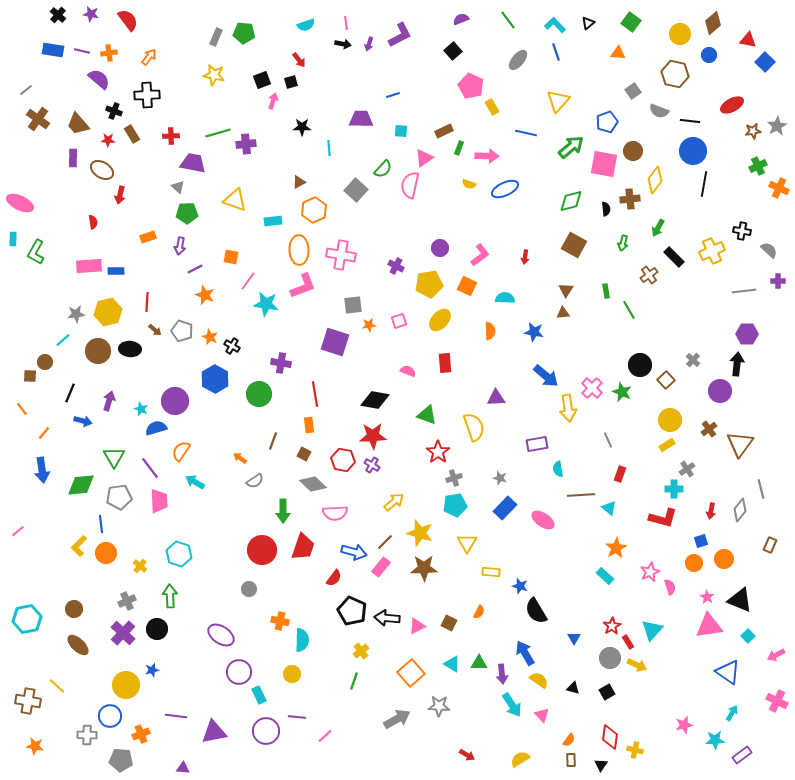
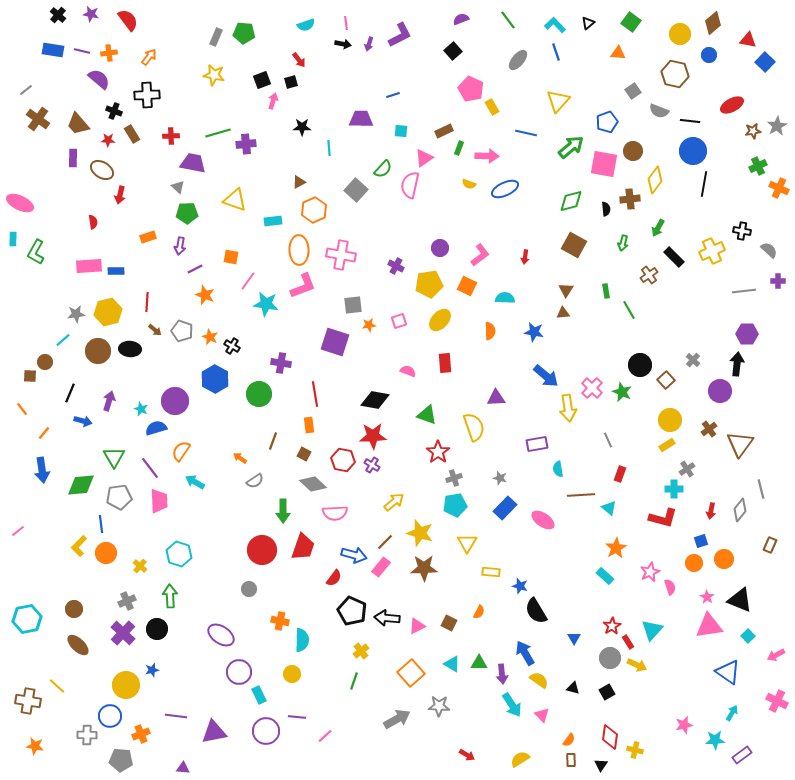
pink pentagon at (471, 86): moved 3 px down
blue arrow at (354, 552): moved 3 px down
